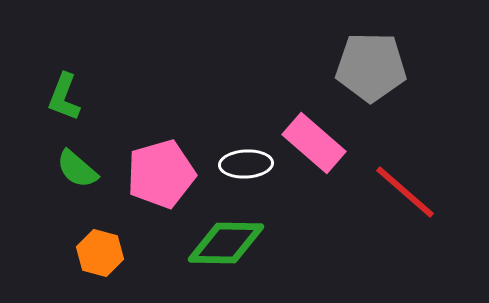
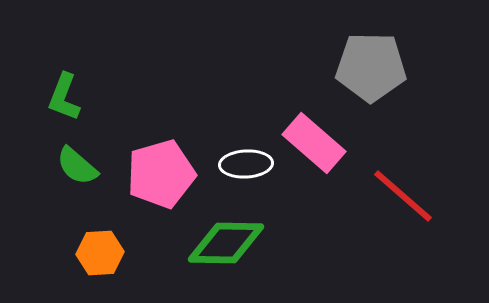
green semicircle: moved 3 px up
red line: moved 2 px left, 4 px down
orange hexagon: rotated 18 degrees counterclockwise
